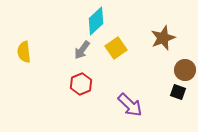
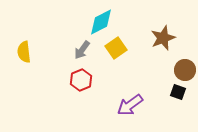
cyan diamond: moved 5 px right, 1 px down; rotated 16 degrees clockwise
red hexagon: moved 4 px up
purple arrow: rotated 100 degrees clockwise
